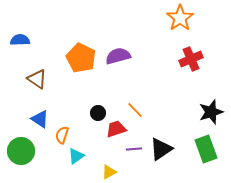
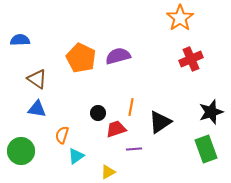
orange line: moved 4 px left, 3 px up; rotated 54 degrees clockwise
blue triangle: moved 3 px left, 10 px up; rotated 24 degrees counterclockwise
black triangle: moved 1 px left, 27 px up
yellow triangle: moved 1 px left
